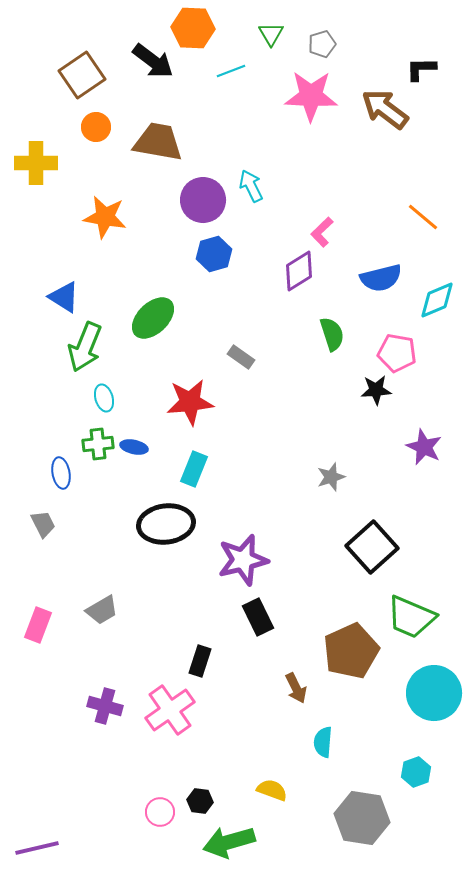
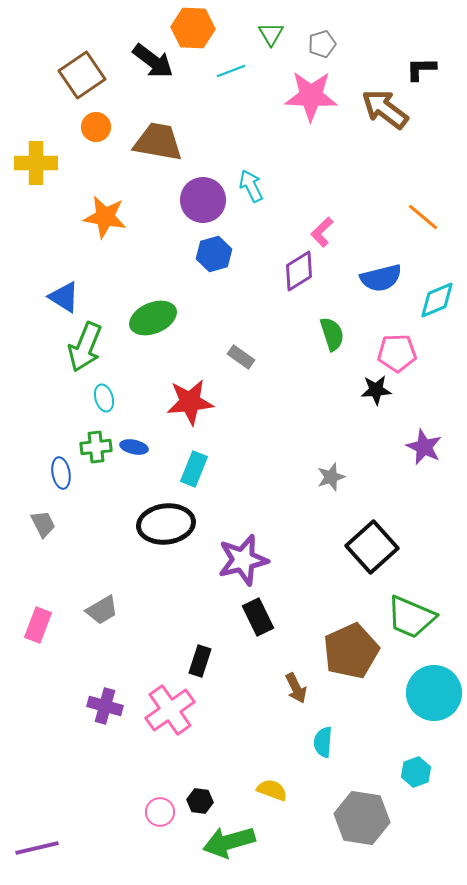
green ellipse at (153, 318): rotated 21 degrees clockwise
pink pentagon at (397, 353): rotated 12 degrees counterclockwise
green cross at (98, 444): moved 2 px left, 3 px down
